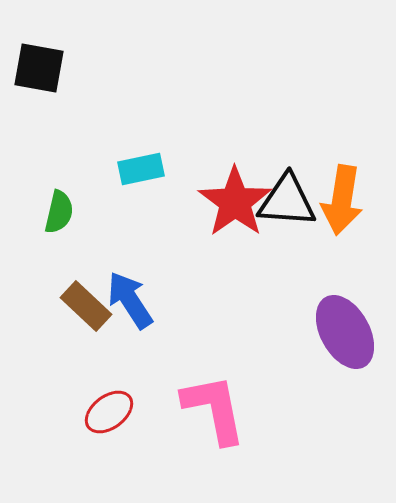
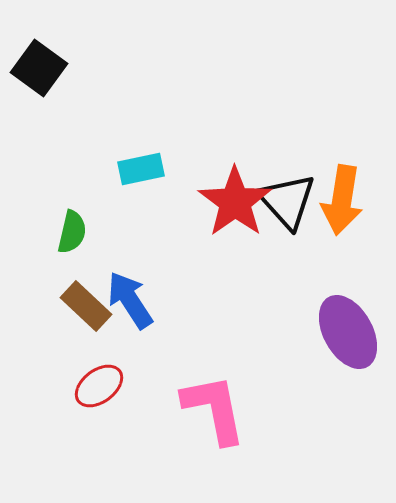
black square: rotated 26 degrees clockwise
black triangle: rotated 44 degrees clockwise
green semicircle: moved 13 px right, 20 px down
purple ellipse: moved 3 px right
red ellipse: moved 10 px left, 26 px up
